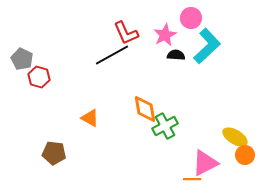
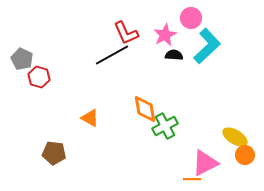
black semicircle: moved 2 px left
